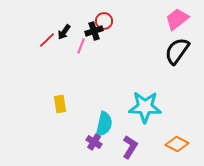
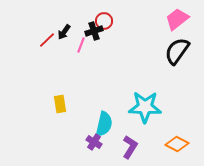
pink line: moved 1 px up
